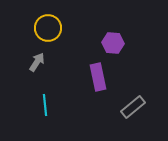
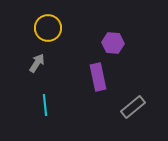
gray arrow: moved 1 px down
